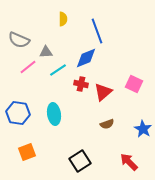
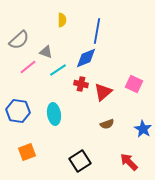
yellow semicircle: moved 1 px left, 1 px down
blue line: rotated 30 degrees clockwise
gray semicircle: rotated 65 degrees counterclockwise
gray triangle: rotated 24 degrees clockwise
blue hexagon: moved 2 px up
